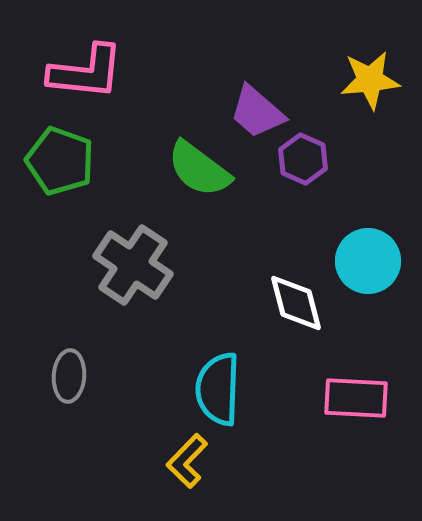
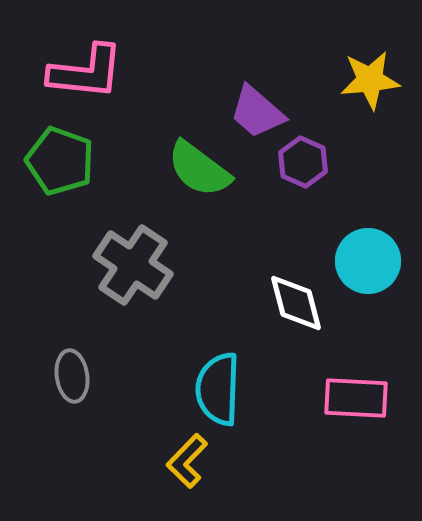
purple hexagon: moved 3 px down
gray ellipse: moved 3 px right; rotated 12 degrees counterclockwise
